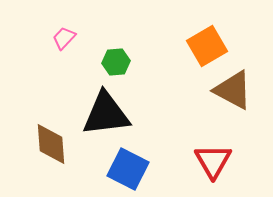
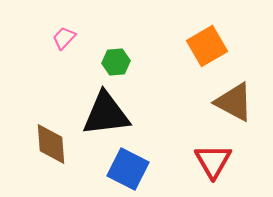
brown triangle: moved 1 px right, 12 px down
